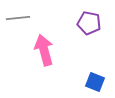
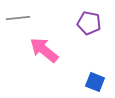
pink arrow: rotated 36 degrees counterclockwise
